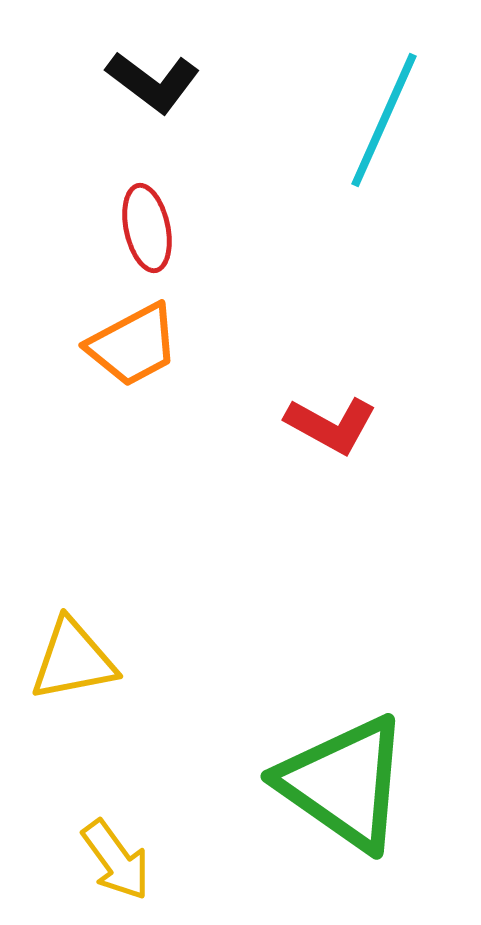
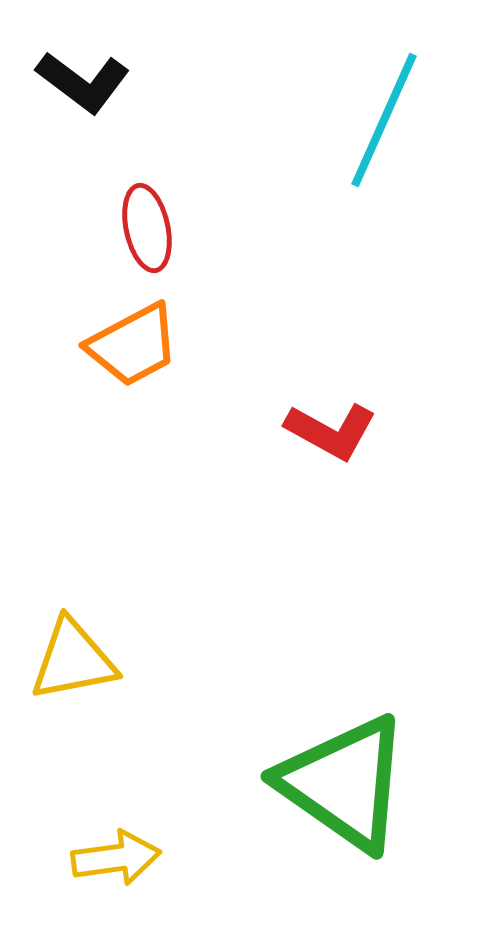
black L-shape: moved 70 px left
red L-shape: moved 6 px down
yellow arrow: moved 2 px up; rotated 62 degrees counterclockwise
